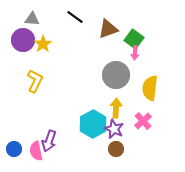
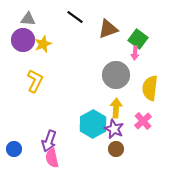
gray triangle: moved 4 px left
green square: moved 4 px right
yellow star: rotated 12 degrees clockwise
pink semicircle: moved 16 px right, 7 px down
